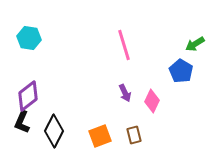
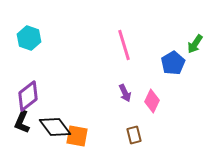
cyan hexagon: rotated 10 degrees clockwise
green arrow: rotated 24 degrees counterclockwise
blue pentagon: moved 8 px left, 8 px up; rotated 10 degrees clockwise
black diamond: moved 1 px right, 4 px up; rotated 64 degrees counterclockwise
orange square: moved 23 px left; rotated 30 degrees clockwise
